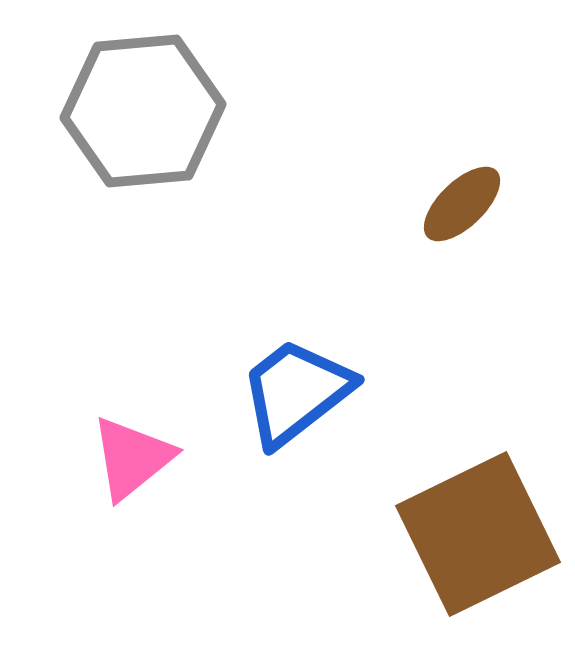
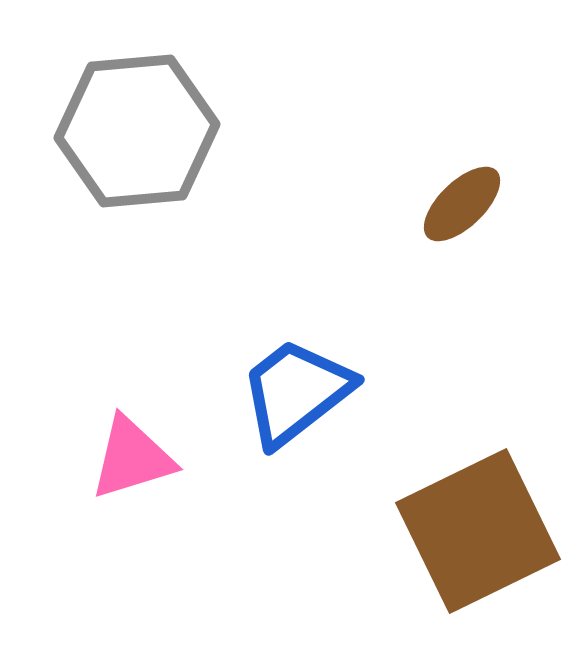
gray hexagon: moved 6 px left, 20 px down
pink triangle: rotated 22 degrees clockwise
brown square: moved 3 px up
